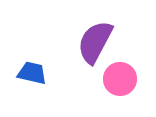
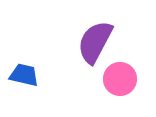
blue trapezoid: moved 8 px left, 2 px down
